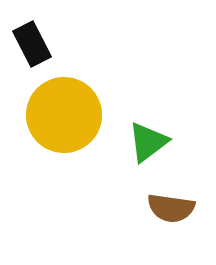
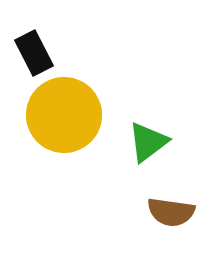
black rectangle: moved 2 px right, 9 px down
brown semicircle: moved 4 px down
